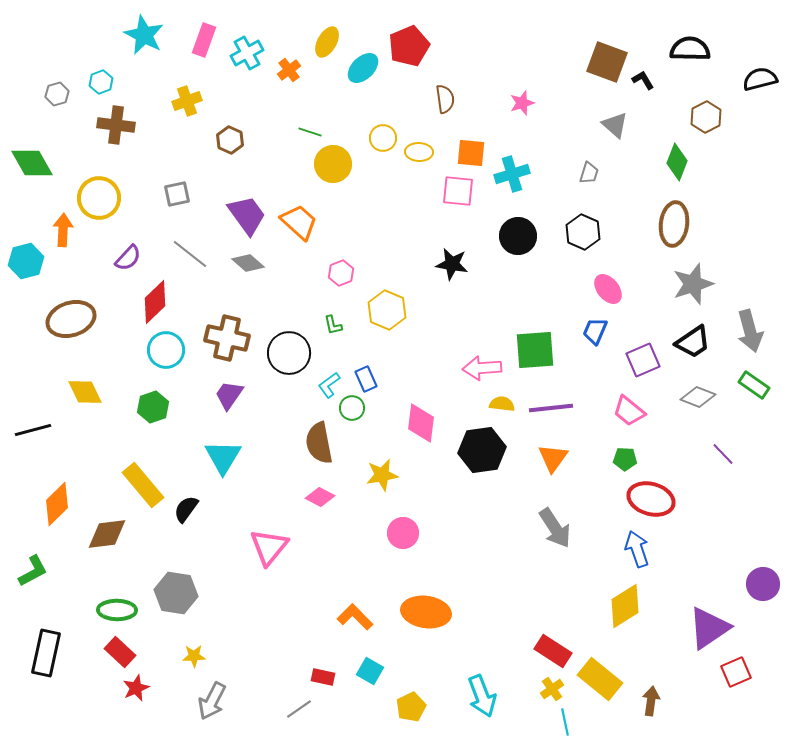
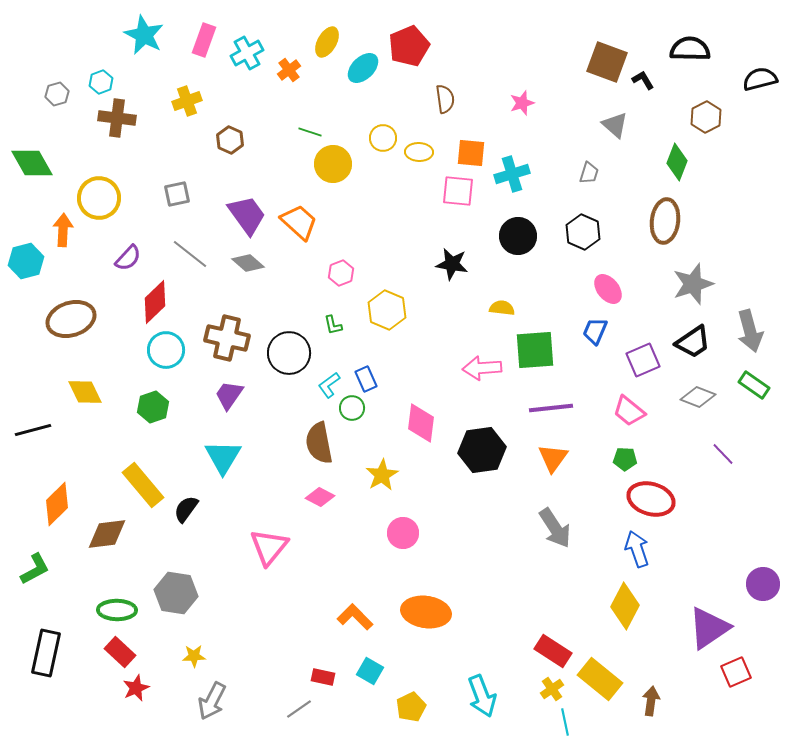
brown cross at (116, 125): moved 1 px right, 7 px up
brown ellipse at (674, 224): moved 9 px left, 3 px up
yellow semicircle at (502, 404): moved 96 px up
yellow star at (382, 475): rotated 20 degrees counterclockwise
green L-shape at (33, 571): moved 2 px right, 2 px up
yellow diamond at (625, 606): rotated 30 degrees counterclockwise
